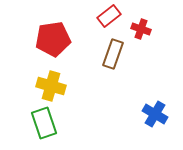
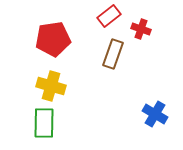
green rectangle: rotated 20 degrees clockwise
